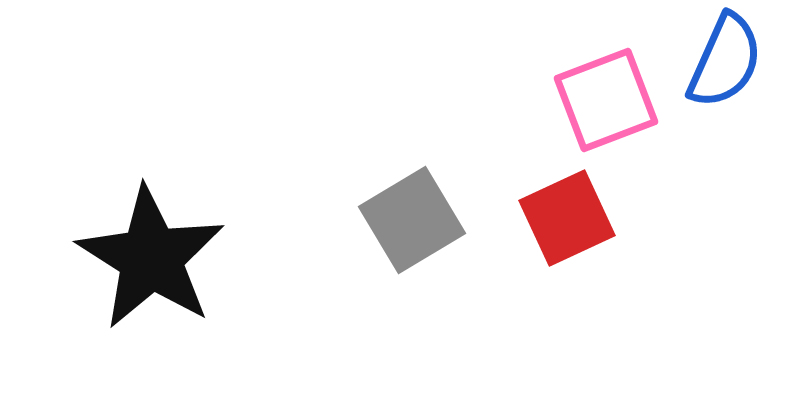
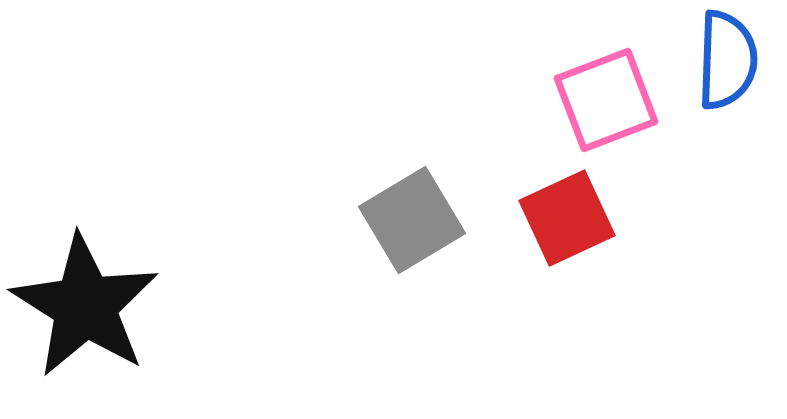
blue semicircle: moved 2 px right, 1 px up; rotated 22 degrees counterclockwise
black star: moved 66 px left, 48 px down
